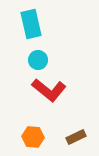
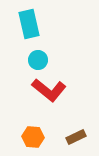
cyan rectangle: moved 2 px left
